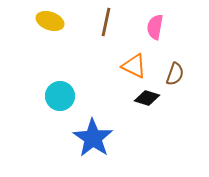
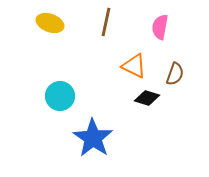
yellow ellipse: moved 2 px down
pink semicircle: moved 5 px right
